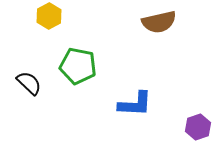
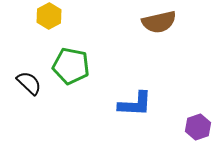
green pentagon: moved 7 px left
